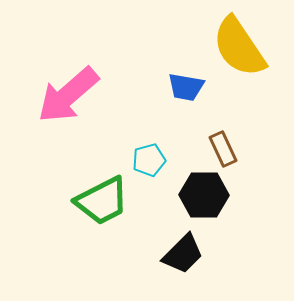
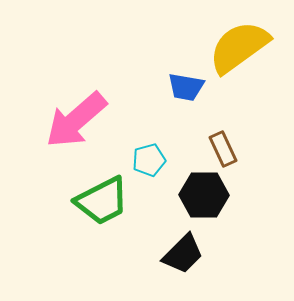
yellow semicircle: rotated 88 degrees clockwise
pink arrow: moved 8 px right, 25 px down
